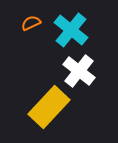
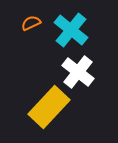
white cross: moved 1 px left, 1 px down
